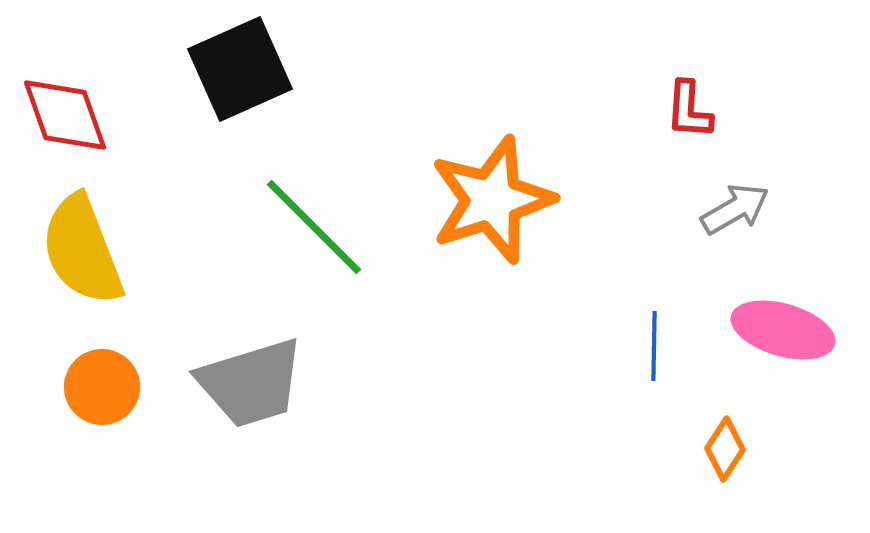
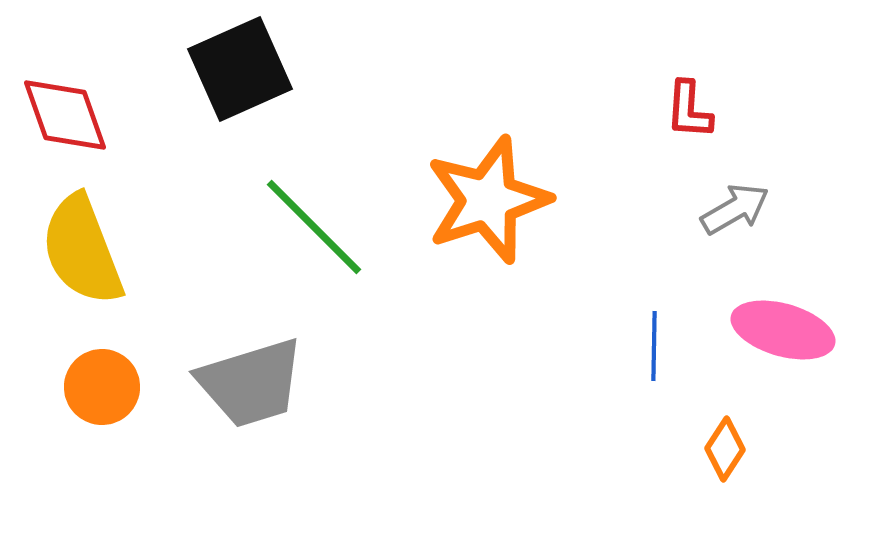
orange star: moved 4 px left
